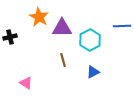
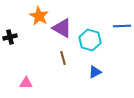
orange star: moved 1 px up
purple triangle: rotated 30 degrees clockwise
cyan hexagon: rotated 15 degrees counterclockwise
brown line: moved 2 px up
blue triangle: moved 2 px right
pink triangle: rotated 32 degrees counterclockwise
